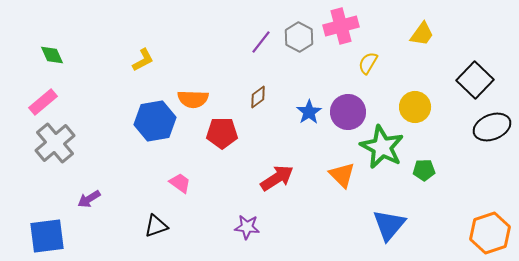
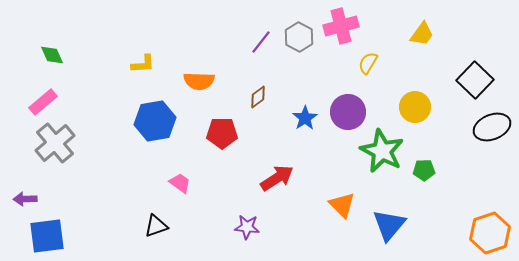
yellow L-shape: moved 4 px down; rotated 25 degrees clockwise
orange semicircle: moved 6 px right, 18 px up
blue star: moved 4 px left, 6 px down
green star: moved 4 px down
orange triangle: moved 30 px down
purple arrow: moved 64 px left; rotated 30 degrees clockwise
